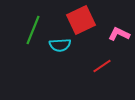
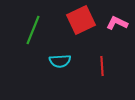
pink L-shape: moved 2 px left, 11 px up
cyan semicircle: moved 16 px down
red line: rotated 60 degrees counterclockwise
